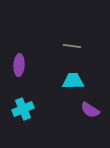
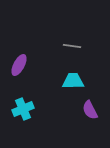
purple ellipse: rotated 25 degrees clockwise
purple semicircle: rotated 30 degrees clockwise
